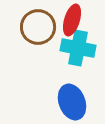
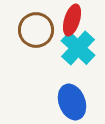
brown circle: moved 2 px left, 3 px down
cyan cross: rotated 32 degrees clockwise
